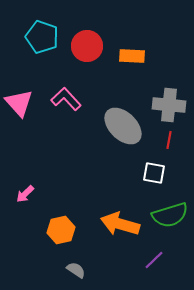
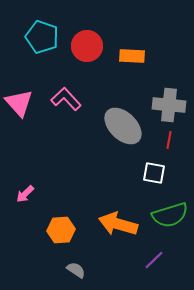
orange arrow: moved 2 px left
orange hexagon: rotated 8 degrees clockwise
